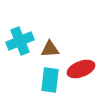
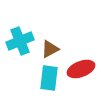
brown triangle: rotated 24 degrees counterclockwise
cyan rectangle: moved 1 px left, 2 px up
